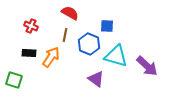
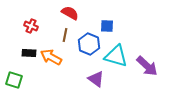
orange arrow: rotated 95 degrees counterclockwise
